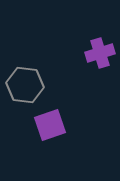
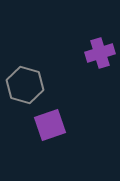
gray hexagon: rotated 9 degrees clockwise
